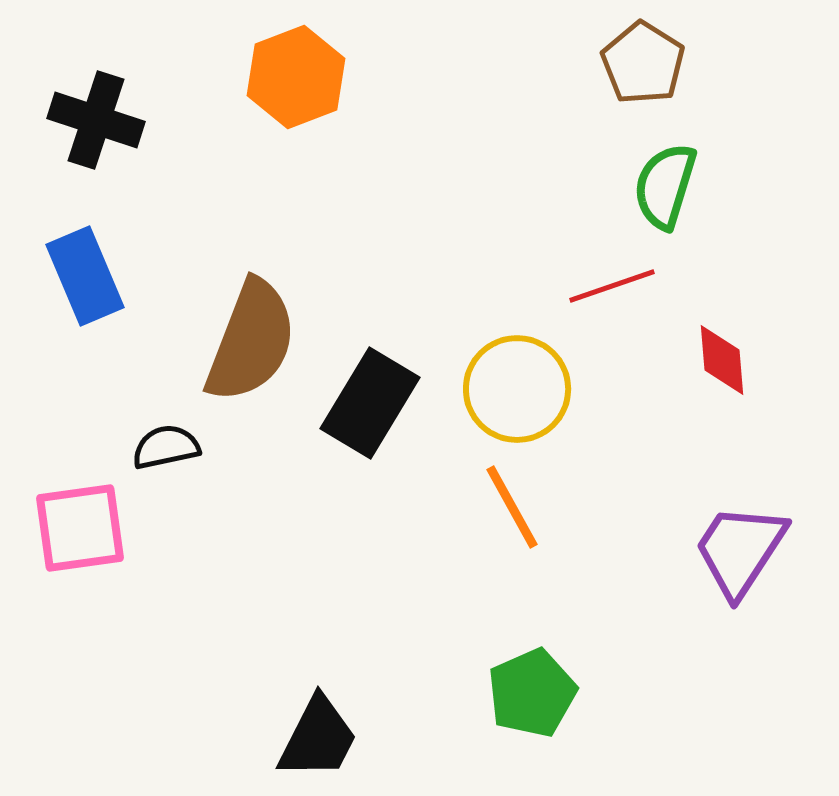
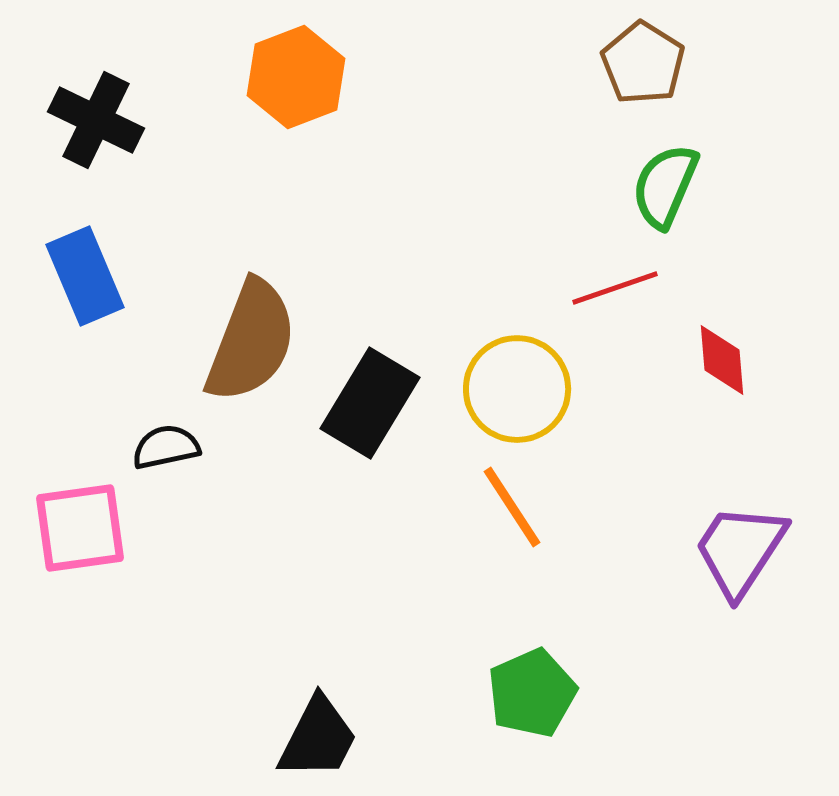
black cross: rotated 8 degrees clockwise
green semicircle: rotated 6 degrees clockwise
red line: moved 3 px right, 2 px down
orange line: rotated 4 degrees counterclockwise
